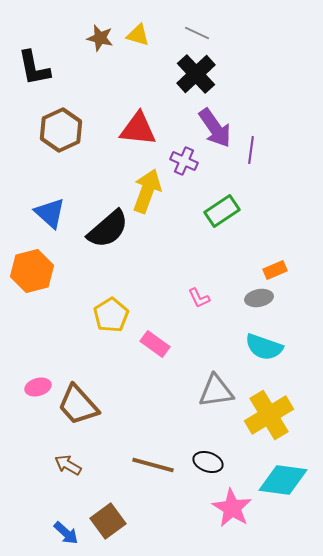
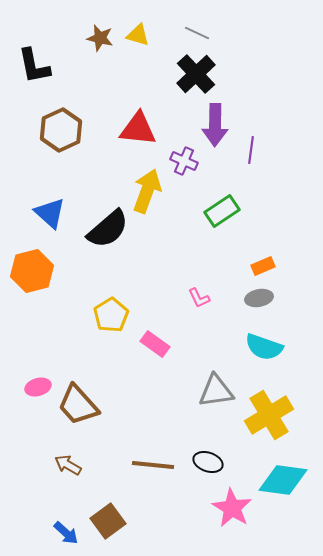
black L-shape: moved 2 px up
purple arrow: moved 3 px up; rotated 36 degrees clockwise
orange rectangle: moved 12 px left, 4 px up
brown line: rotated 9 degrees counterclockwise
